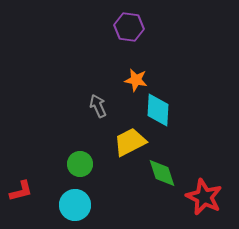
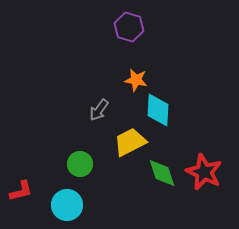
purple hexagon: rotated 8 degrees clockwise
gray arrow: moved 1 px right, 4 px down; rotated 120 degrees counterclockwise
red star: moved 25 px up
cyan circle: moved 8 px left
